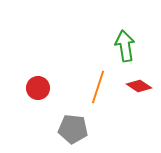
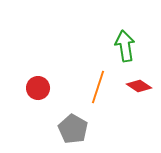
gray pentagon: rotated 24 degrees clockwise
